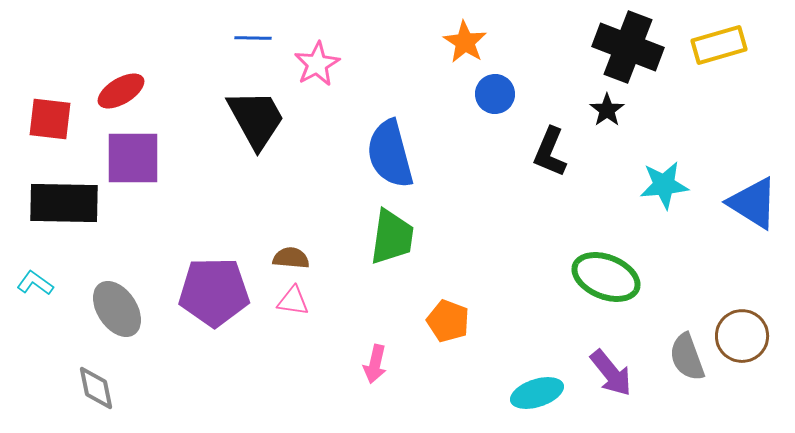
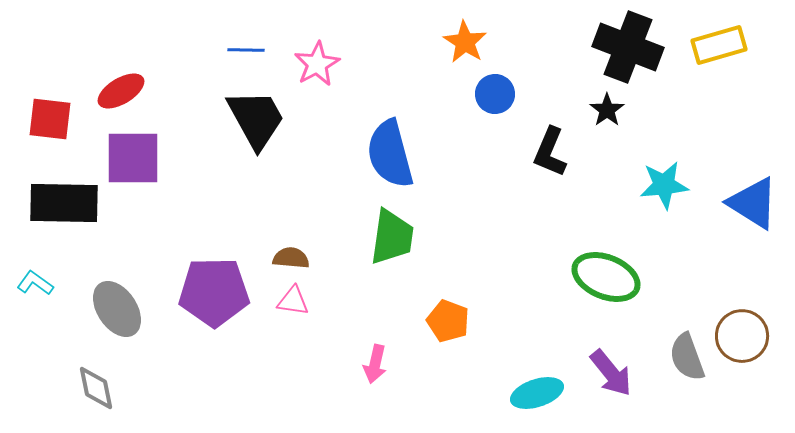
blue line: moved 7 px left, 12 px down
